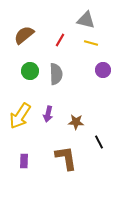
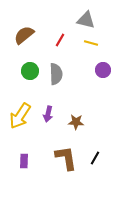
black line: moved 4 px left, 16 px down; rotated 56 degrees clockwise
